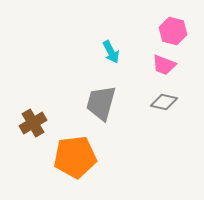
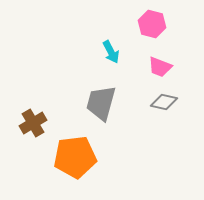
pink hexagon: moved 21 px left, 7 px up
pink trapezoid: moved 4 px left, 2 px down
